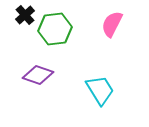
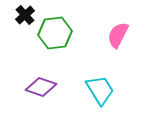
pink semicircle: moved 6 px right, 11 px down
green hexagon: moved 4 px down
purple diamond: moved 3 px right, 12 px down
